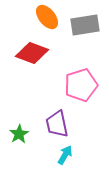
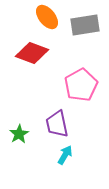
pink pentagon: rotated 12 degrees counterclockwise
